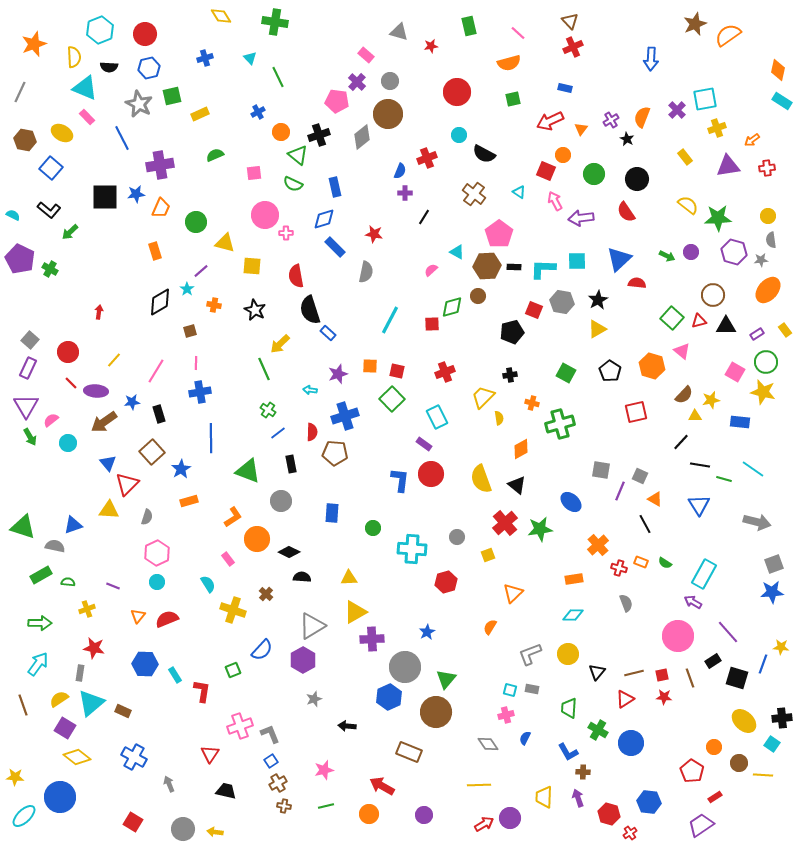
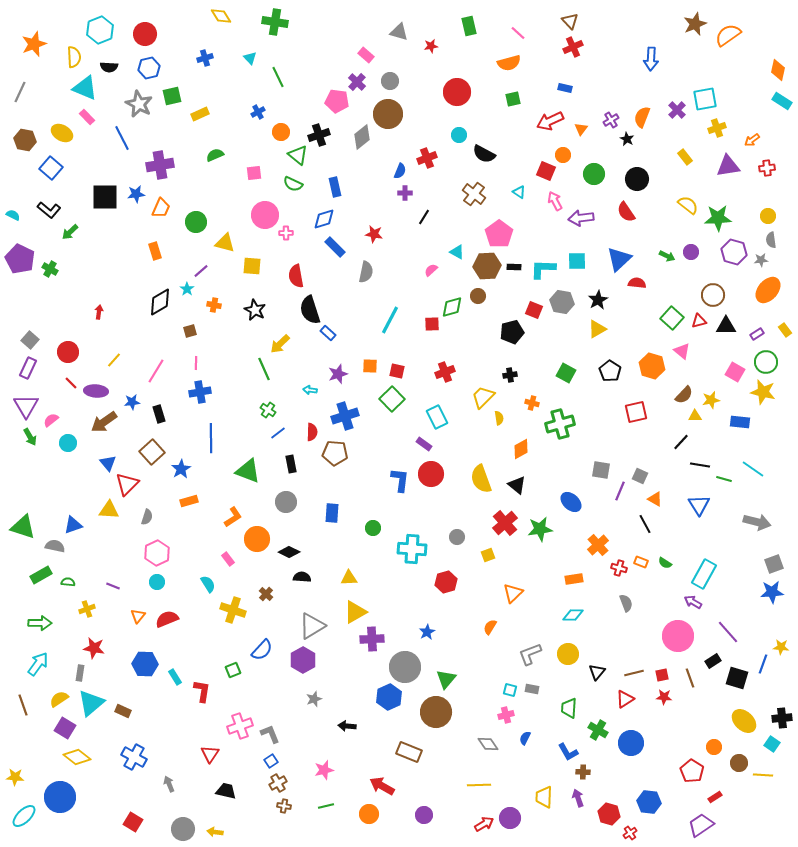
gray circle at (281, 501): moved 5 px right, 1 px down
cyan rectangle at (175, 675): moved 2 px down
